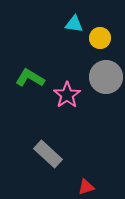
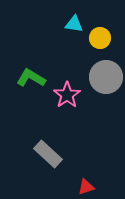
green L-shape: moved 1 px right
